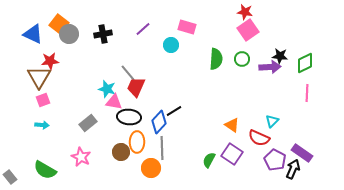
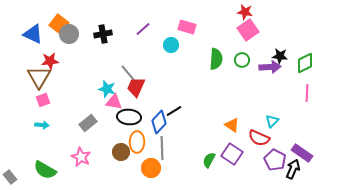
green circle at (242, 59): moved 1 px down
